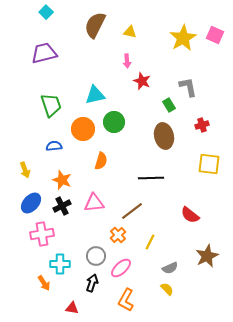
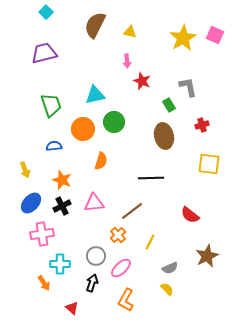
red triangle: rotated 32 degrees clockwise
